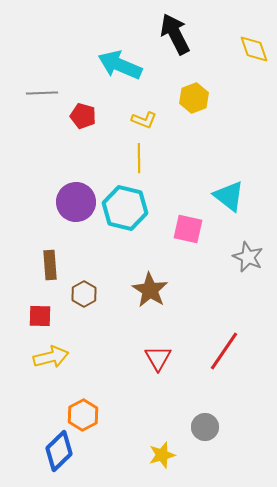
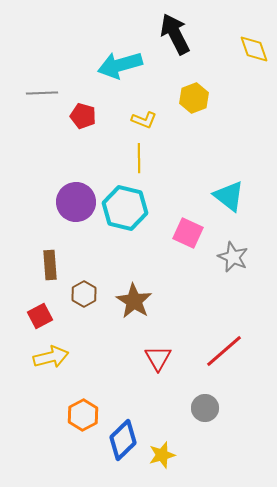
cyan arrow: rotated 39 degrees counterclockwise
pink square: moved 4 px down; rotated 12 degrees clockwise
gray star: moved 15 px left
brown star: moved 16 px left, 11 px down
red square: rotated 30 degrees counterclockwise
red line: rotated 15 degrees clockwise
gray circle: moved 19 px up
blue diamond: moved 64 px right, 11 px up
